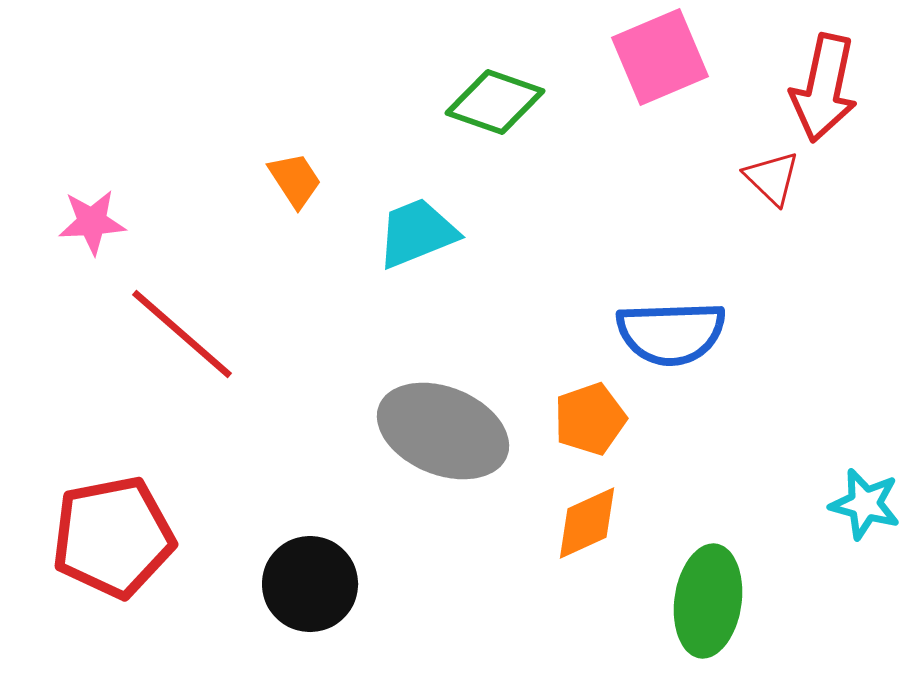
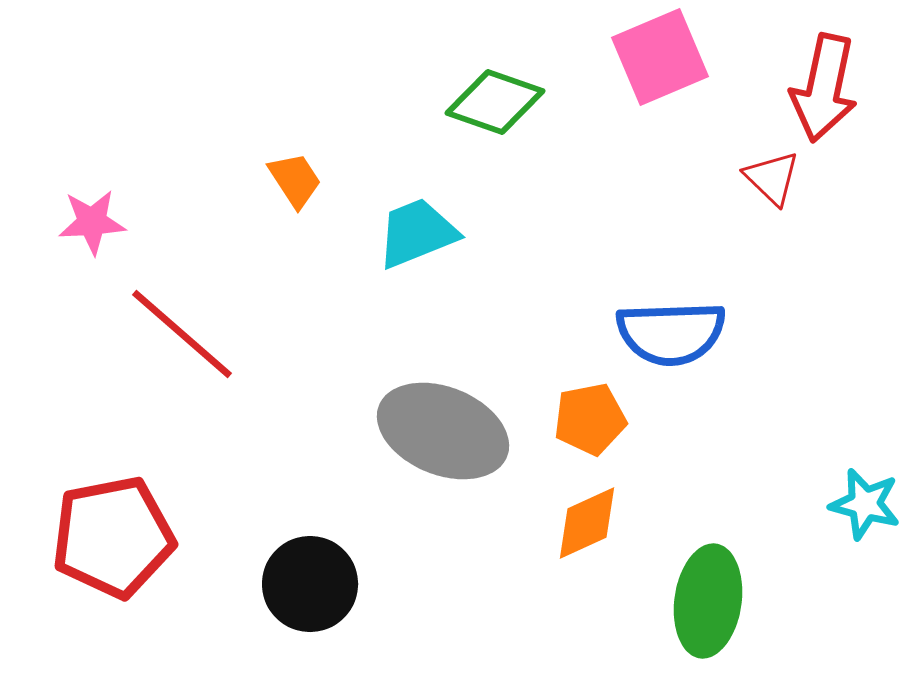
orange pentagon: rotated 8 degrees clockwise
